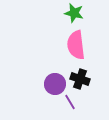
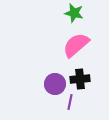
pink semicircle: rotated 56 degrees clockwise
black cross: rotated 24 degrees counterclockwise
purple line: rotated 42 degrees clockwise
